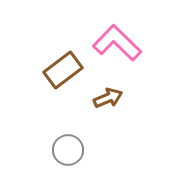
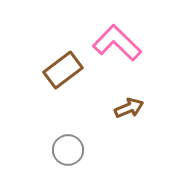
brown arrow: moved 21 px right, 10 px down
